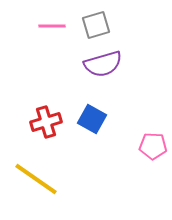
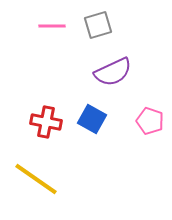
gray square: moved 2 px right
purple semicircle: moved 10 px right, 8 px down; rotated 9 degrees counterclockwise
red cross: rotated 28 degrees clockwise
pink pentagon: moved 3 px left, 25 px up; rotated 16 degrees clockwise
